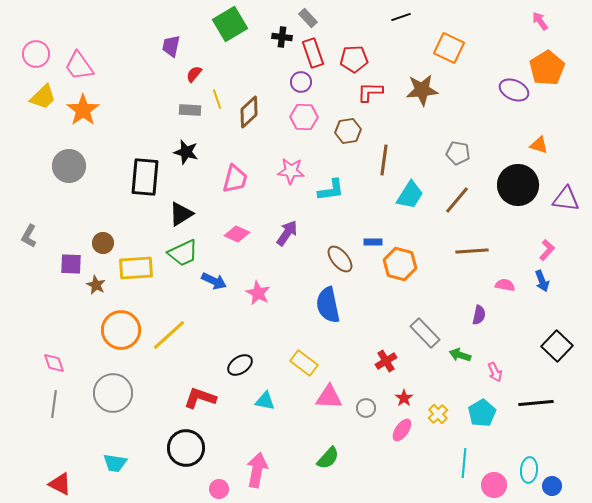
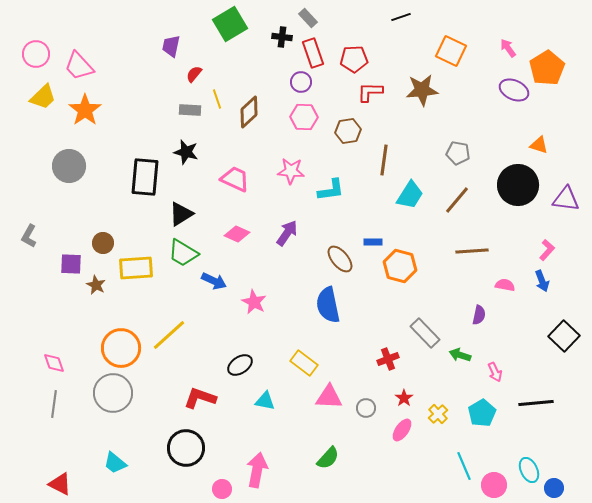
pink arrow at (540, 21): moved 32 px left, 27 px down
orange square at (449, 48): moved 2 px right, 3 px down
pink trapezoid at (79, 66): rotated 8 degrees counterclockwise
orange star at (83, 110): moved 2 px right
pink trapezoid at (235, 179): rotated 80 degrees counterclockwise
green trapezoid at (183, 253): rotated 56 degrees clockwise
orange hexagon at (400, 264): moved 2 px down
pink star at (258, 293): moved 4 px left, 9 px down
orange circle at (121, 330): moved 18 px down
black square at (557, 346): moved 7 px right, 10 px up
red cross at (386, 361): moved 2 px right, 2 px up; rotated 10 degrees clockwise
cyan trapezoid at (115, 463): rotated 30 degrees clockwise
cyan line at (464, 463): moved 3 px down; rotated 28 degrees counterclockwise
cyan ellipse at (529, 470): rotated 30 degrees counterclockwise
blue circle at (552, 486): moved 2 px right, 2 px down
pink circle at (219, 489): moved 3 px right
